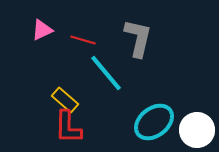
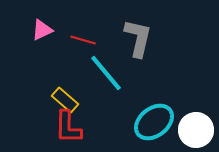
white circle: moved 1 px left
